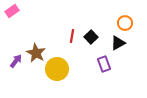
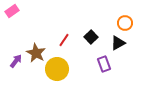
red line: moved 8 px left, 4 px down; rotated 24 degrees clockwise
